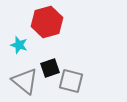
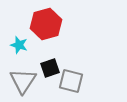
red hexagon: moved 1 px left, 2 px down
gray triangle: moved 2 px left; rotated 24 degrees clockwise
